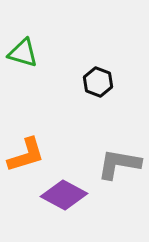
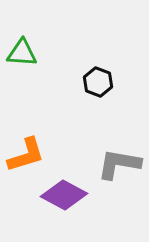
green triangle: moved 1 px left; rotated 12 degrees counterclockwise
